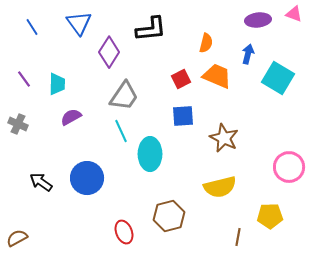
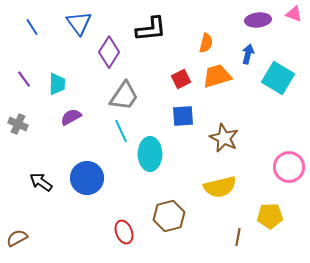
orange trapezoid: rotated 40 degrees counterclockwise
